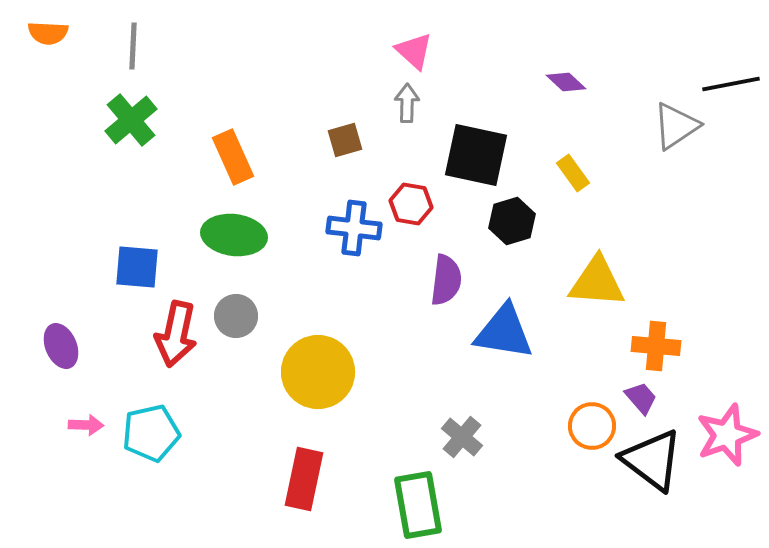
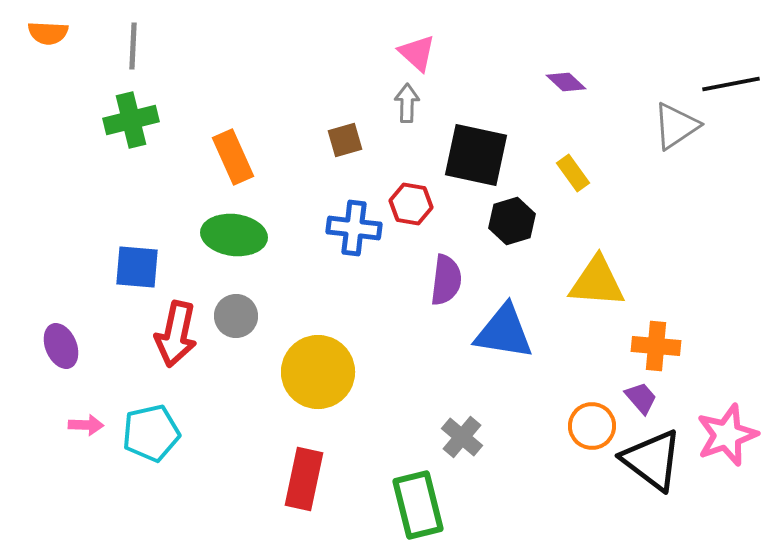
pink triangle: moved 3 px right, 2 px down
green cross: rotated 26 degrees clockwise
green rectangle: rotated 4 degrees counterclockwise
